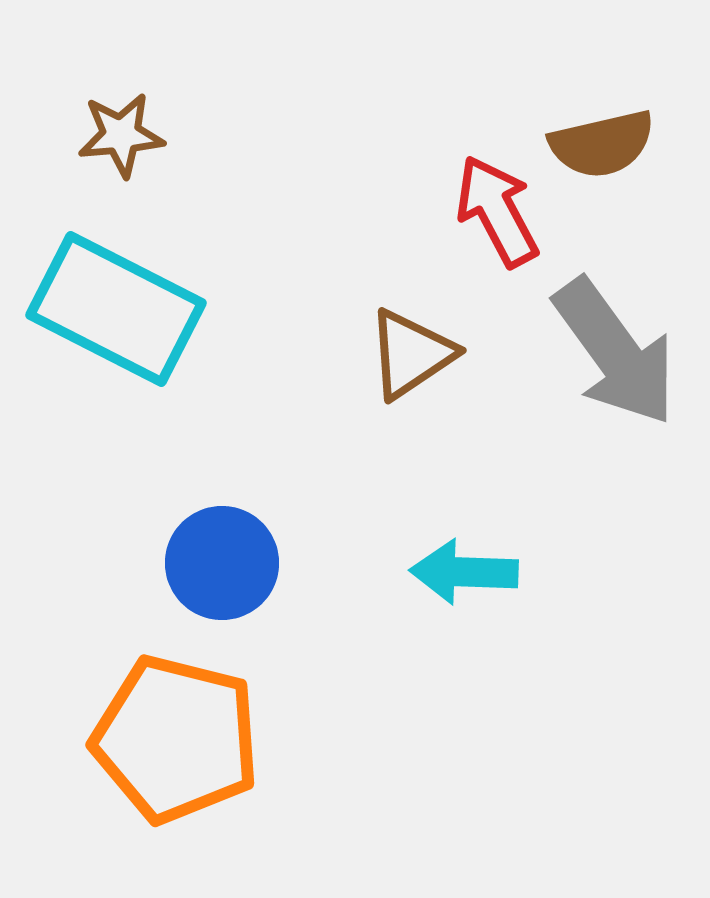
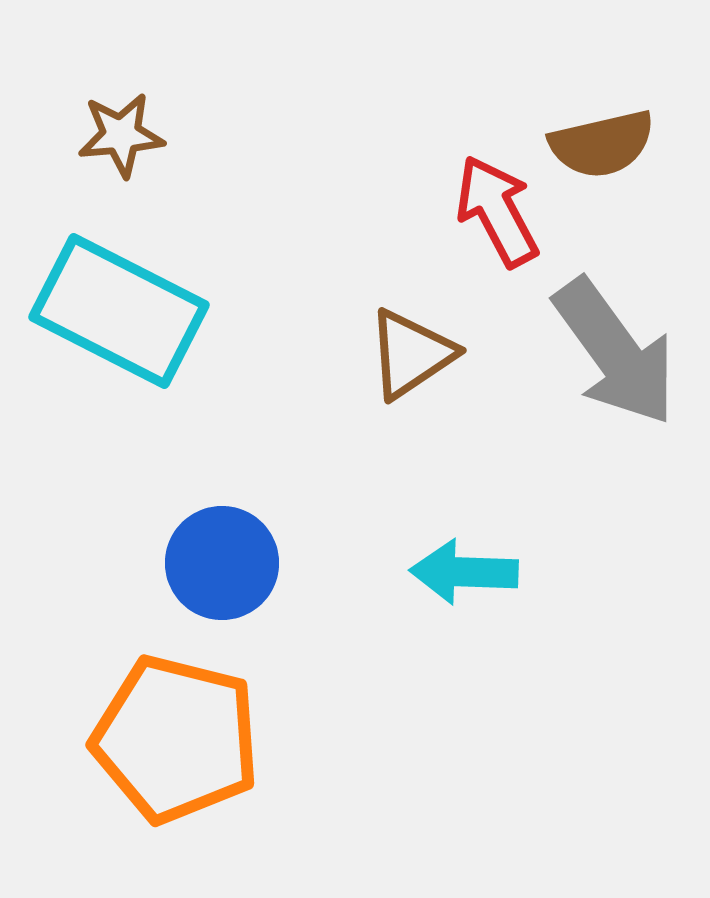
cyan rectangle: moved 3 px right, 2 px down
